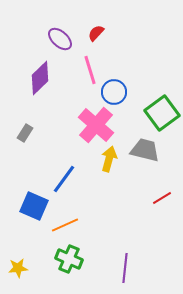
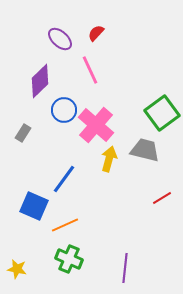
pink line: rotated 8 degrees counterclockwise
purple diamond: moved 3 px down
blue circle: moved 50 px left, 18 px down
gray rectangle: moved 2 px left
yellow star: moved 1 px left, 1 px down; rotated 18 degrees clockwise
